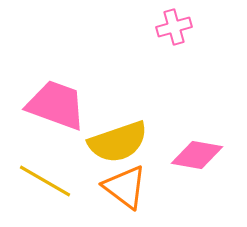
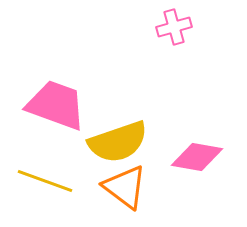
pink diamond: moved 2 px down
yellow line: rotated 10 degrees counterclockwise
